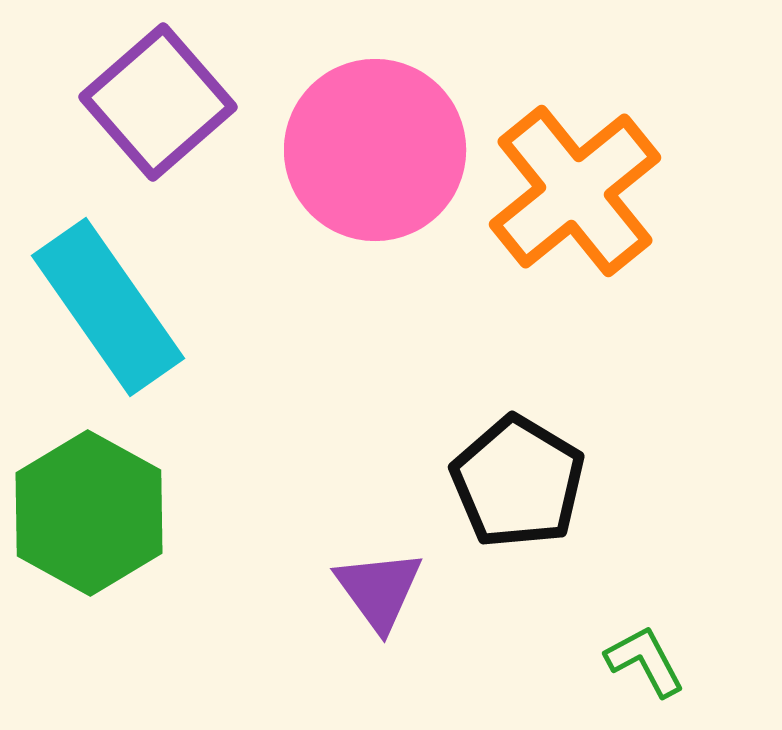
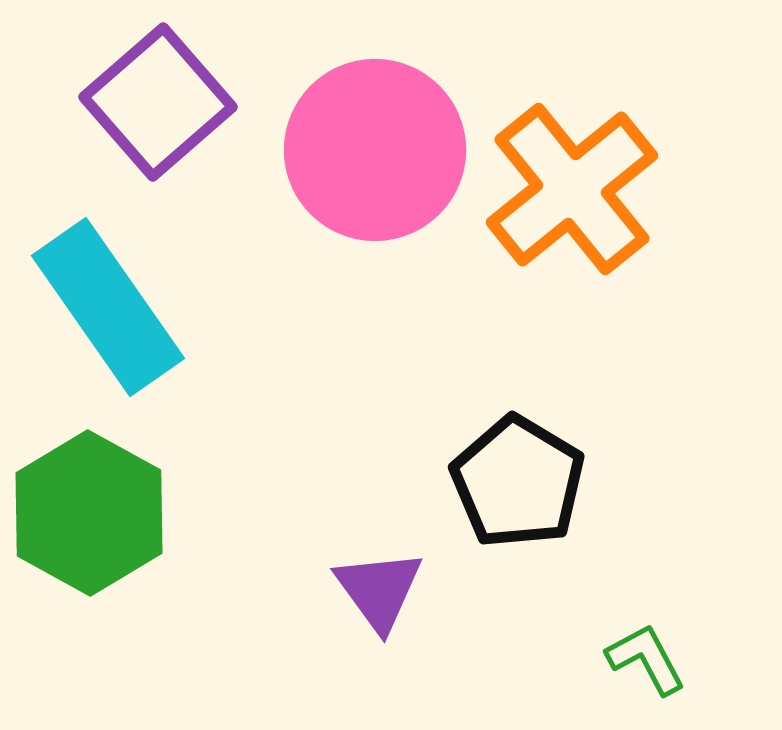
orange cross: moved 3 px left, 2 px up
green L-shape: moved 1 px right, 2 px up
